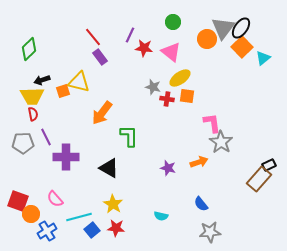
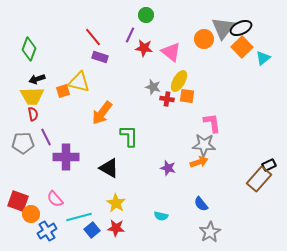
green circle at (173, 22): moved 27 px left, 7 px up
black ellipse at (241, 28): rotated 30 degrees clockwise
orange circle at (207, 39): moved 3 px left
green diamond at (29, 49): rotated 25 degrees counterclockwise
purple rectangle at (100, 57): rotated 35 degrees counterclockwise
yellow ellipse at (180, 78): moved 1 px left, 3 px down; rotated 25 degrees counterclockwise
black arrow at (42, 80): moved 5 px left, 1 px up
gray star at (221, 142): moved 17 px left, 3 px down; rotated 30 degrees counterclockwise
yellow star at (113, 204): moved 3 px right, 1 px up
gray star at (210, 232): rotated 25 degrees counterclockwise
